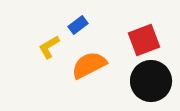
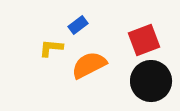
yellow L-shape: moved 2 px right, 1 px down; rotated 35 degrees clockwise
